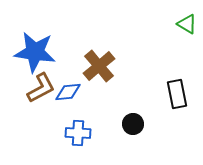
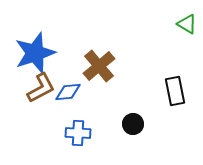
blue star: moved 1 px down; rotated 27 degrees counterclockwise
black rectangle: moved 2 px left, 3 px up
